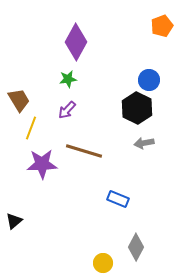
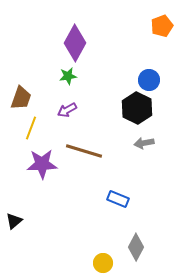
purple diamond: moved 1 px left, 1 px down
green star: moved 3 px up
brown trapezoid: moved 2 px right, 2 px up; rotated 50 degrees clockwise
purple arrow: rotated 18 degrees clockwise
